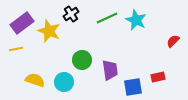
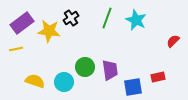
black cross: moved 4 px down
green line: rotated 45 degrees counterclockwise
yellow star: rotated 15 degrees counterclockwise
green circle: moved 3 px right, 7 px down
yellow semicircle: moved 1 px down
